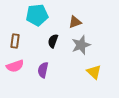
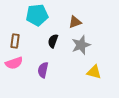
pink semicircle: moved 1 px left, 3 px up
yellow triangle: rotated 28 degrees counterclockwise
